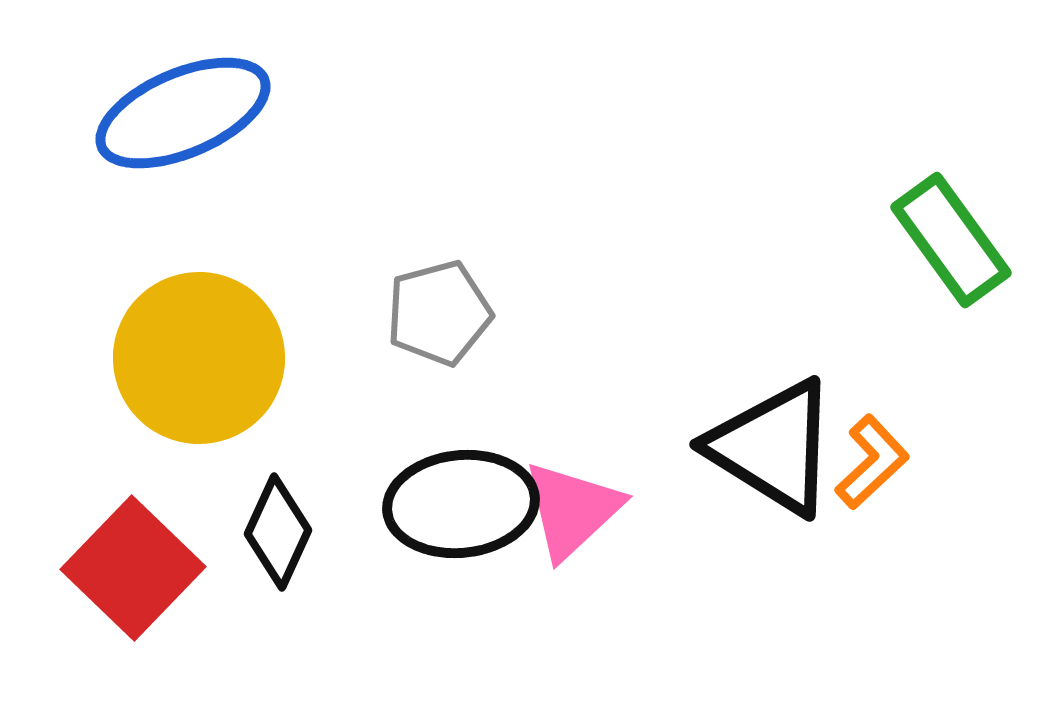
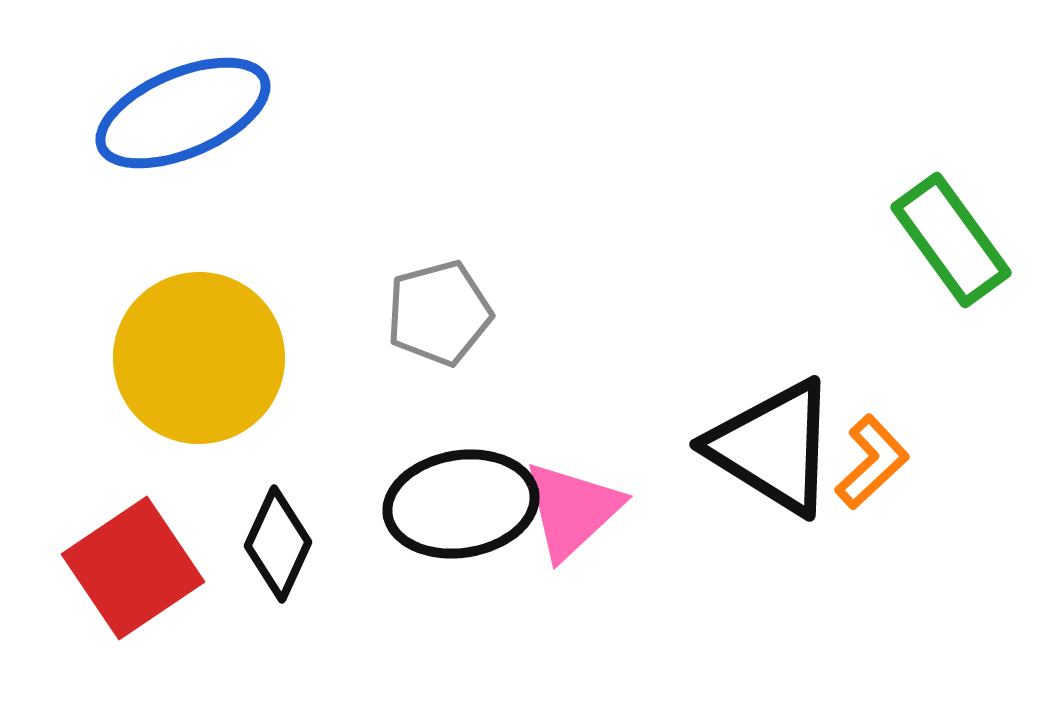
black ellipse: rotated 3 degrees counterclockwise
black diamond: moved 12 px down
red square: rotated 12 degrees clockwise
